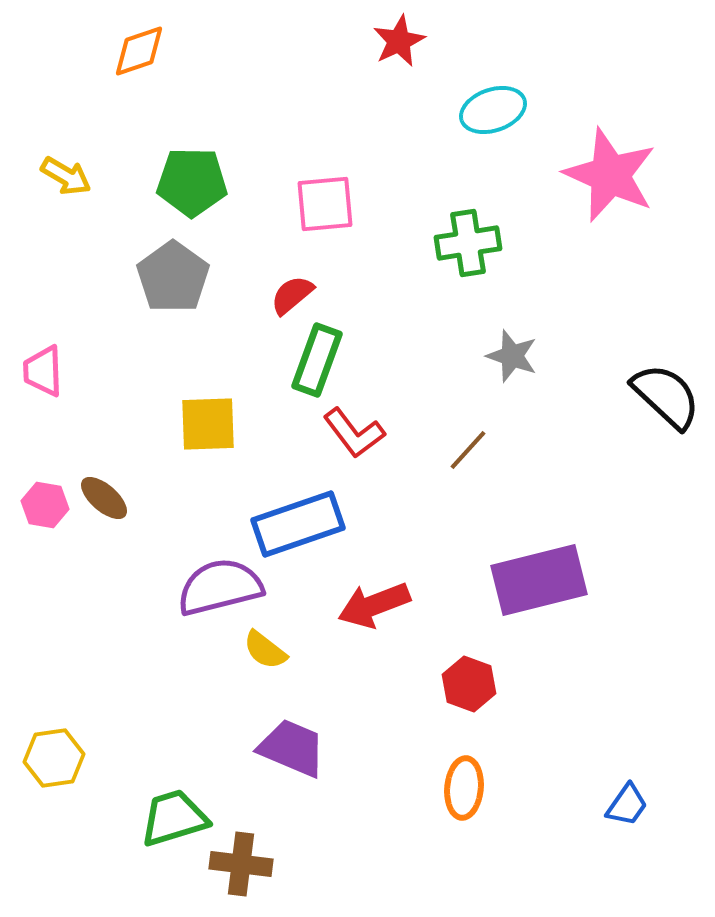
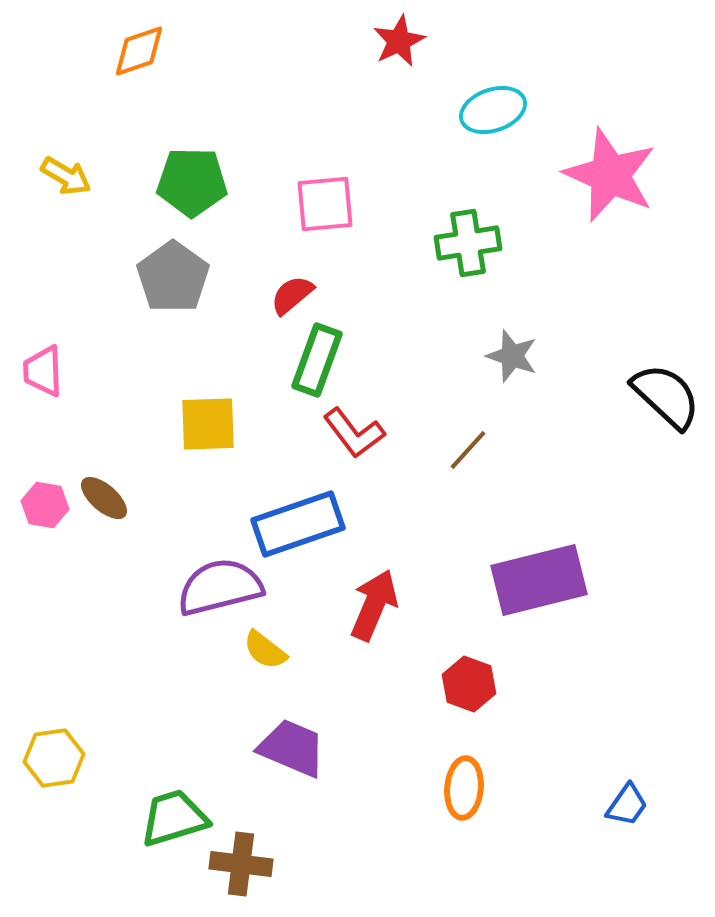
red arrow: rotated 134 degrees clockwise
